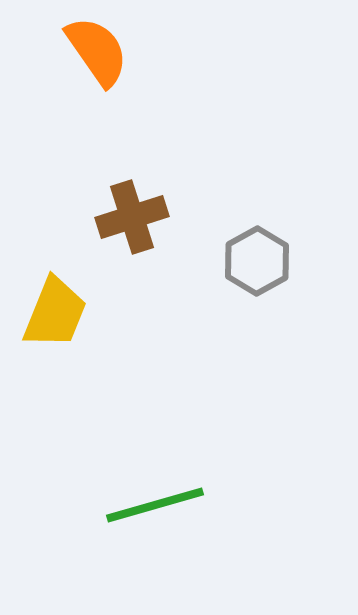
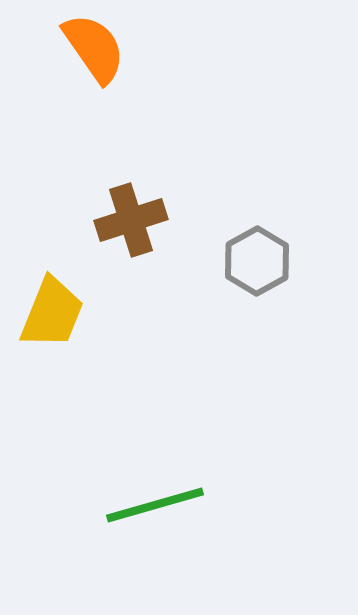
orange semicircle: moved 3 px left, 3 px up
brown cross: moved 1 px left, 3 px down
yellow trapezoid: moved 3 px left
